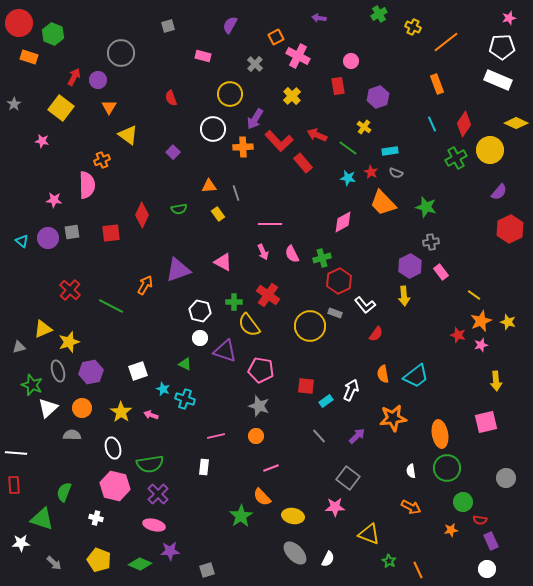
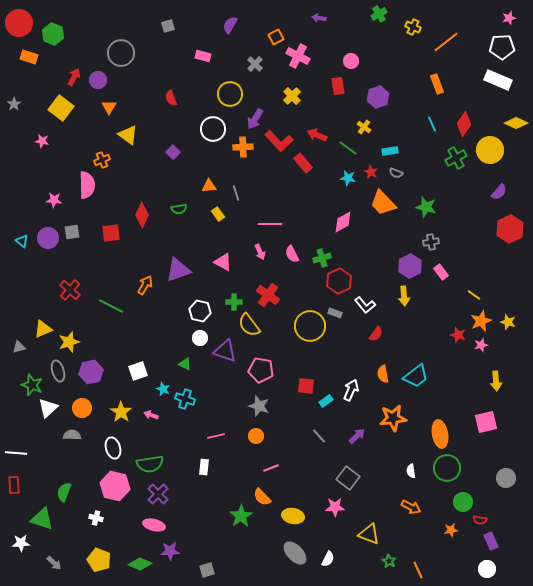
pink arrow at (263, 252): moved 3 px left
